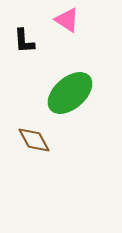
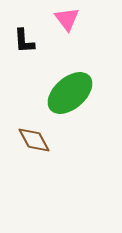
pink triangle: moved 1 px up; rotated 20 degrees clockwise
